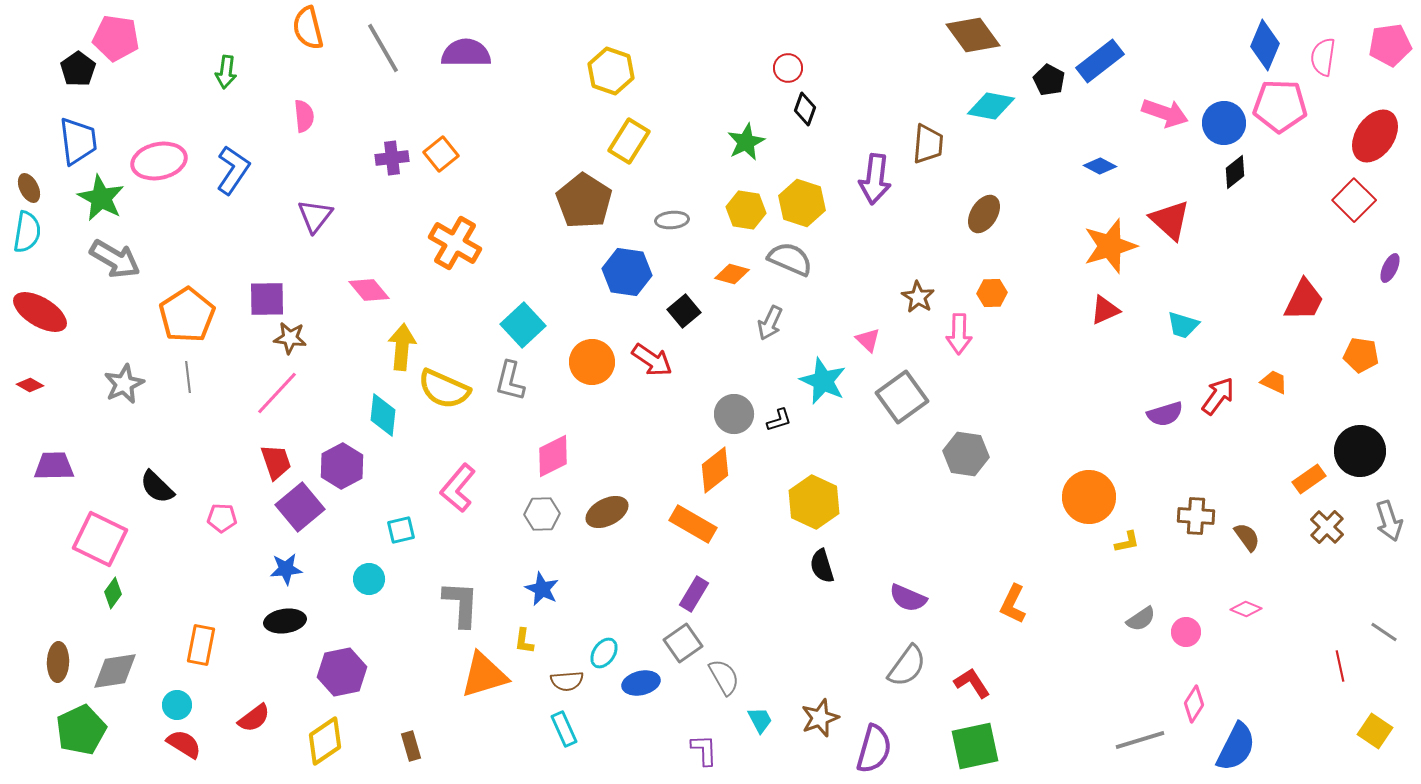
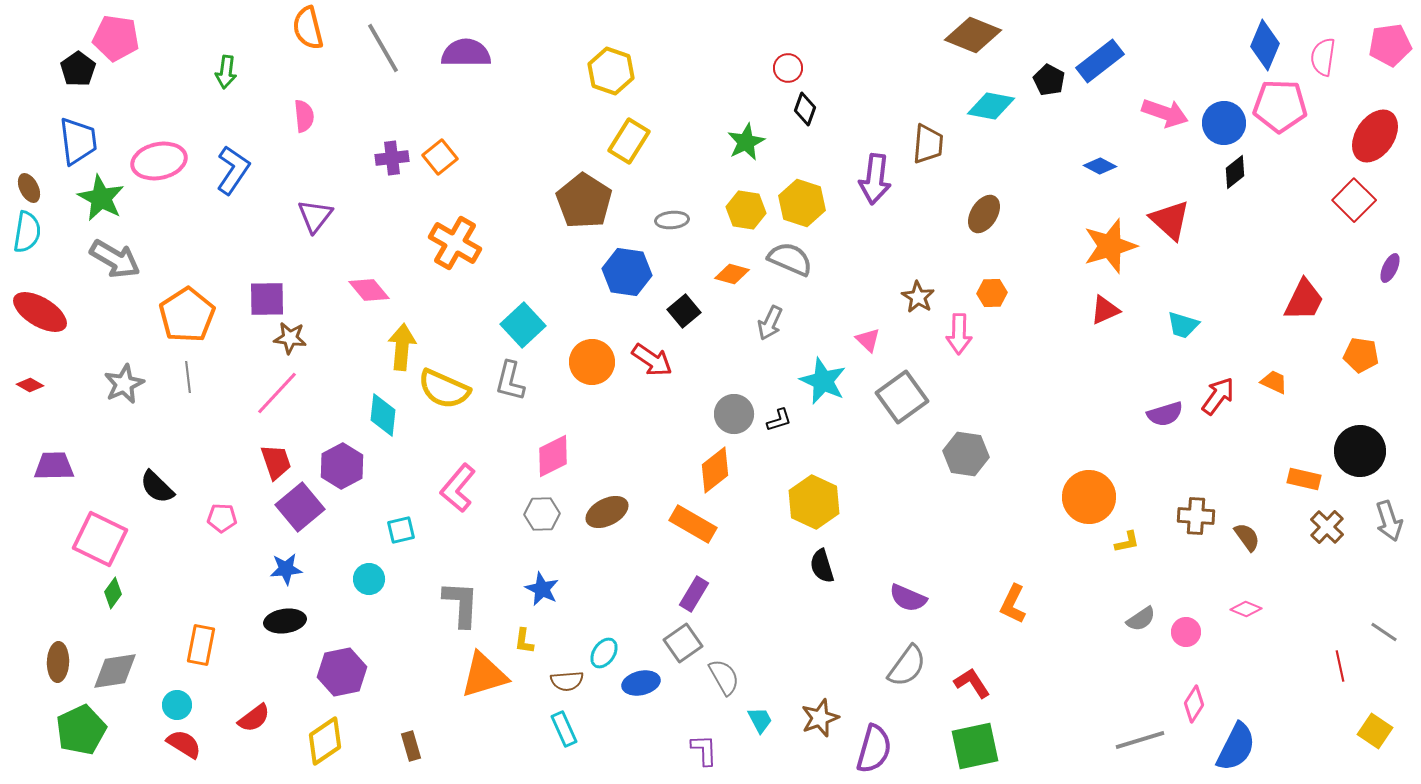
brown diamond at (973, 35): rotated 32 degrees counterclockwise
orange square at (441, 154): moved 1 px left, 3 px down
orange rectangle at (1309, 479): moved 5 px left; rotated 48 degrees clockwise
